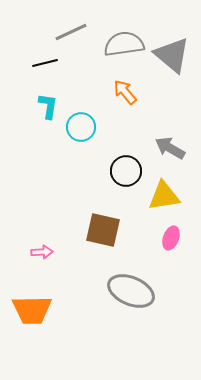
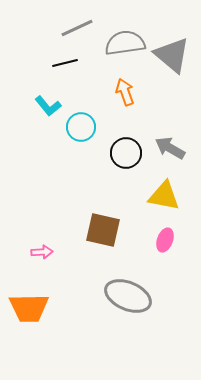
gray line: moved 6 px right, 4 px up
gray semicircle: moved 1 px right, 1 px up
black line: moved 20 px right
orange arrow: rotated 20 degrees clockwise
cyan L-shape: rotated 132 degrees clockwise
black circle: moved 18 px up
yellow triangle: rotated 20 degrees clockwise
pink ellipse: moved 6 px left, 2 px down
gray ellipse: moved 3 px left, 5 px down
orange trapezoid: moved 3 px left, 2 px up
